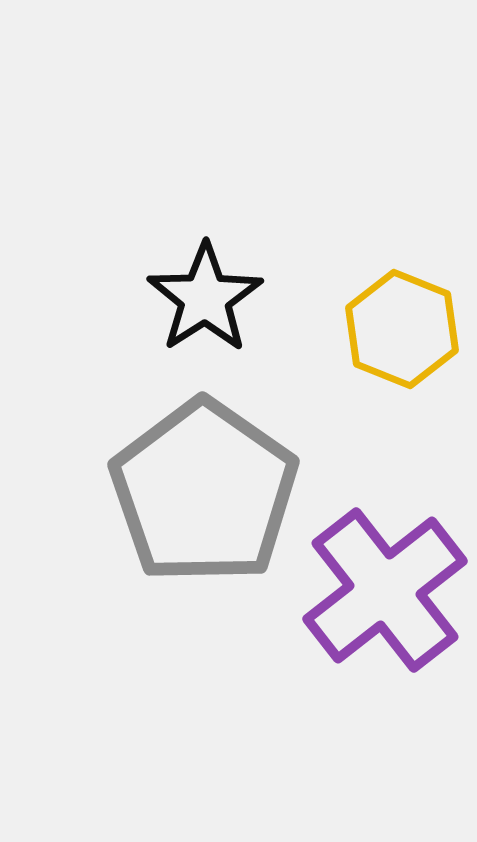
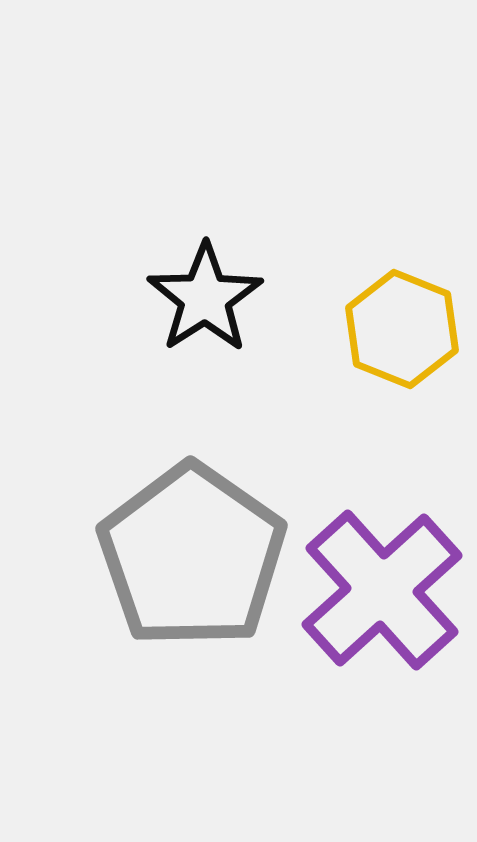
gray pentagon: moved 12 px left, 64 px down
purple cross: moved 3 px left; rotated 4 degrees counterclockwise
